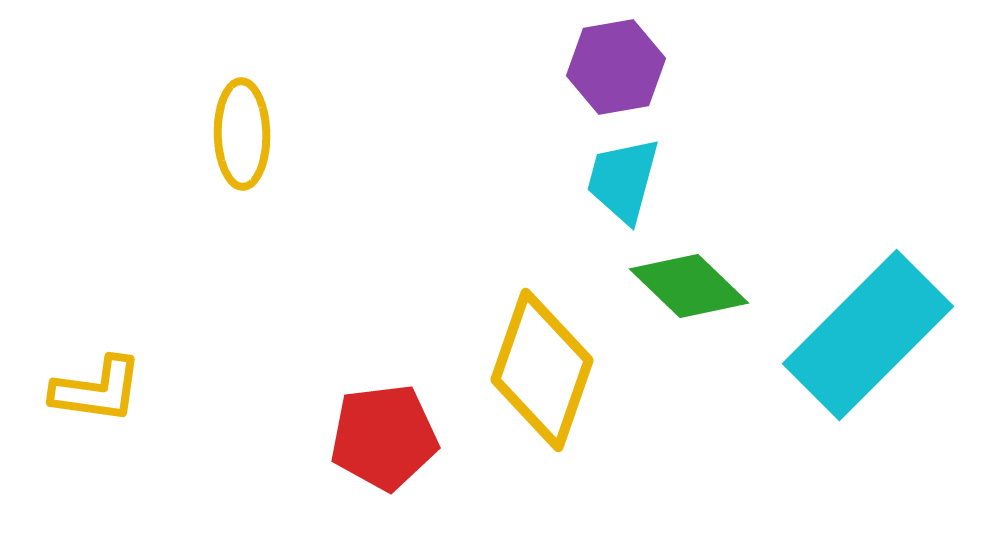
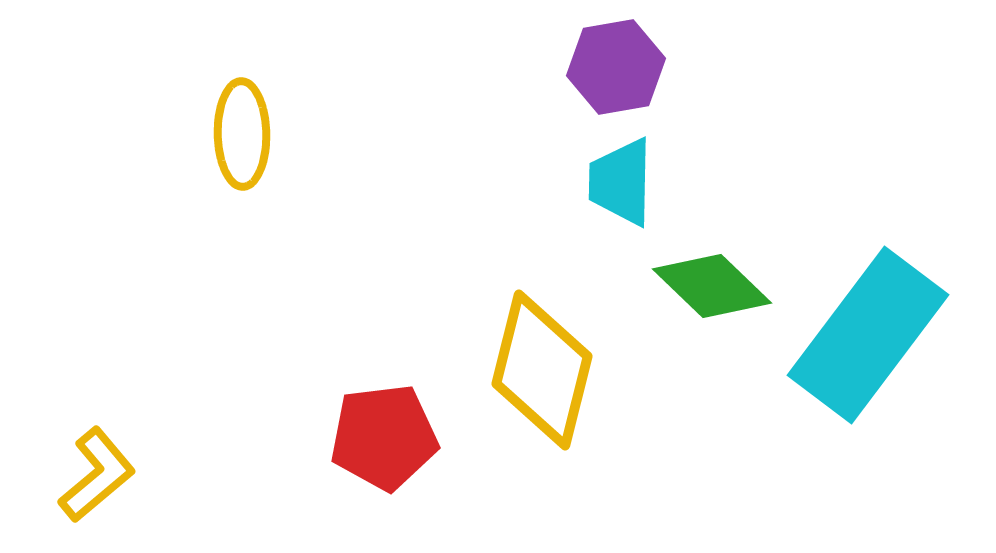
cyan trapezoid: moved 2 px left, 2 px down; rotated 14 degrees counterclockwise
green diamond: moved 23 px right
cyan rectangle: rotated 8 degrees counterclockwise
yellow diamond: rotated 5 degrees counterclockwise
yellow L-shape: moved 85 px down; rotated 48 degrees counterclockwise
